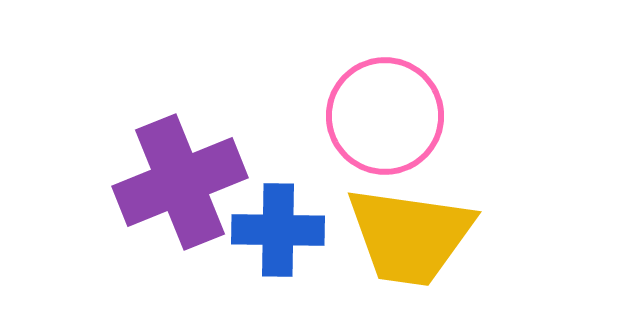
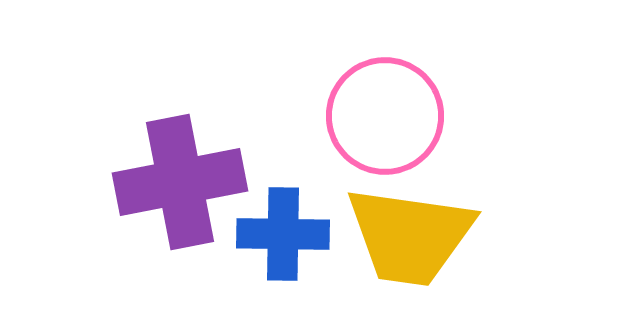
purple cross: rotated 11 degrees clockwise
blue cross: moved 5 px right, 4 px down
